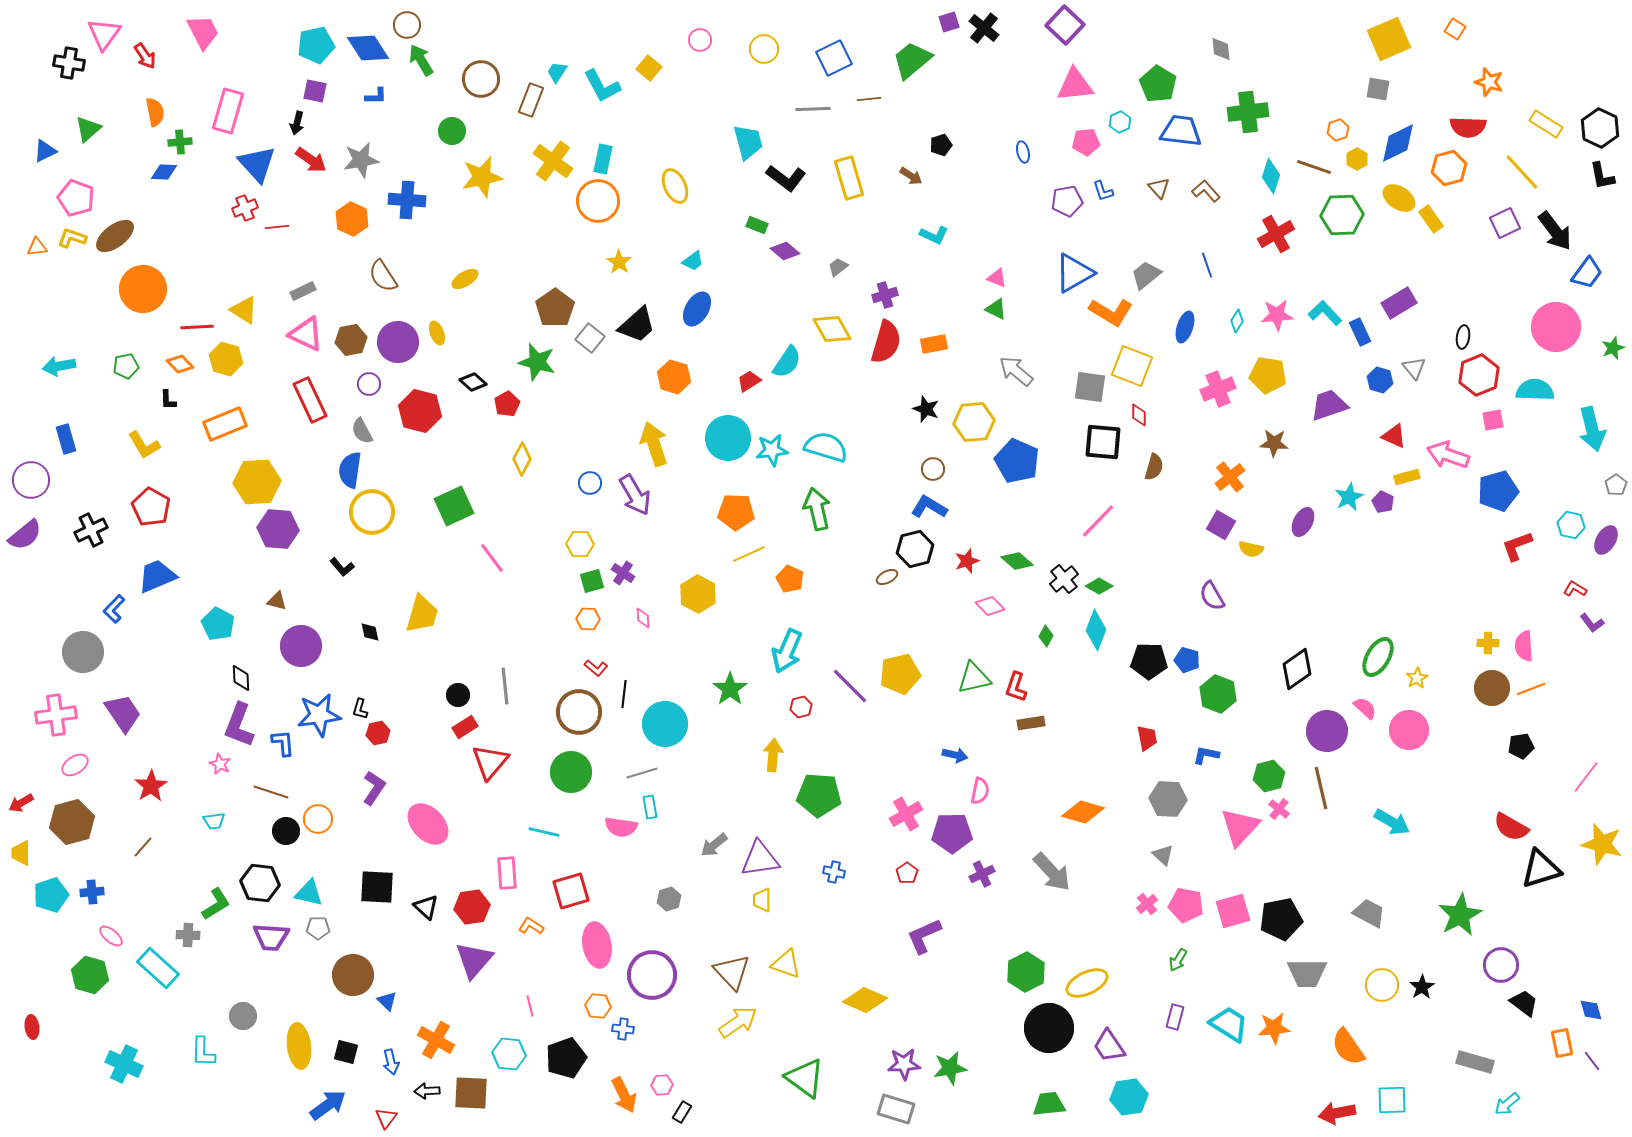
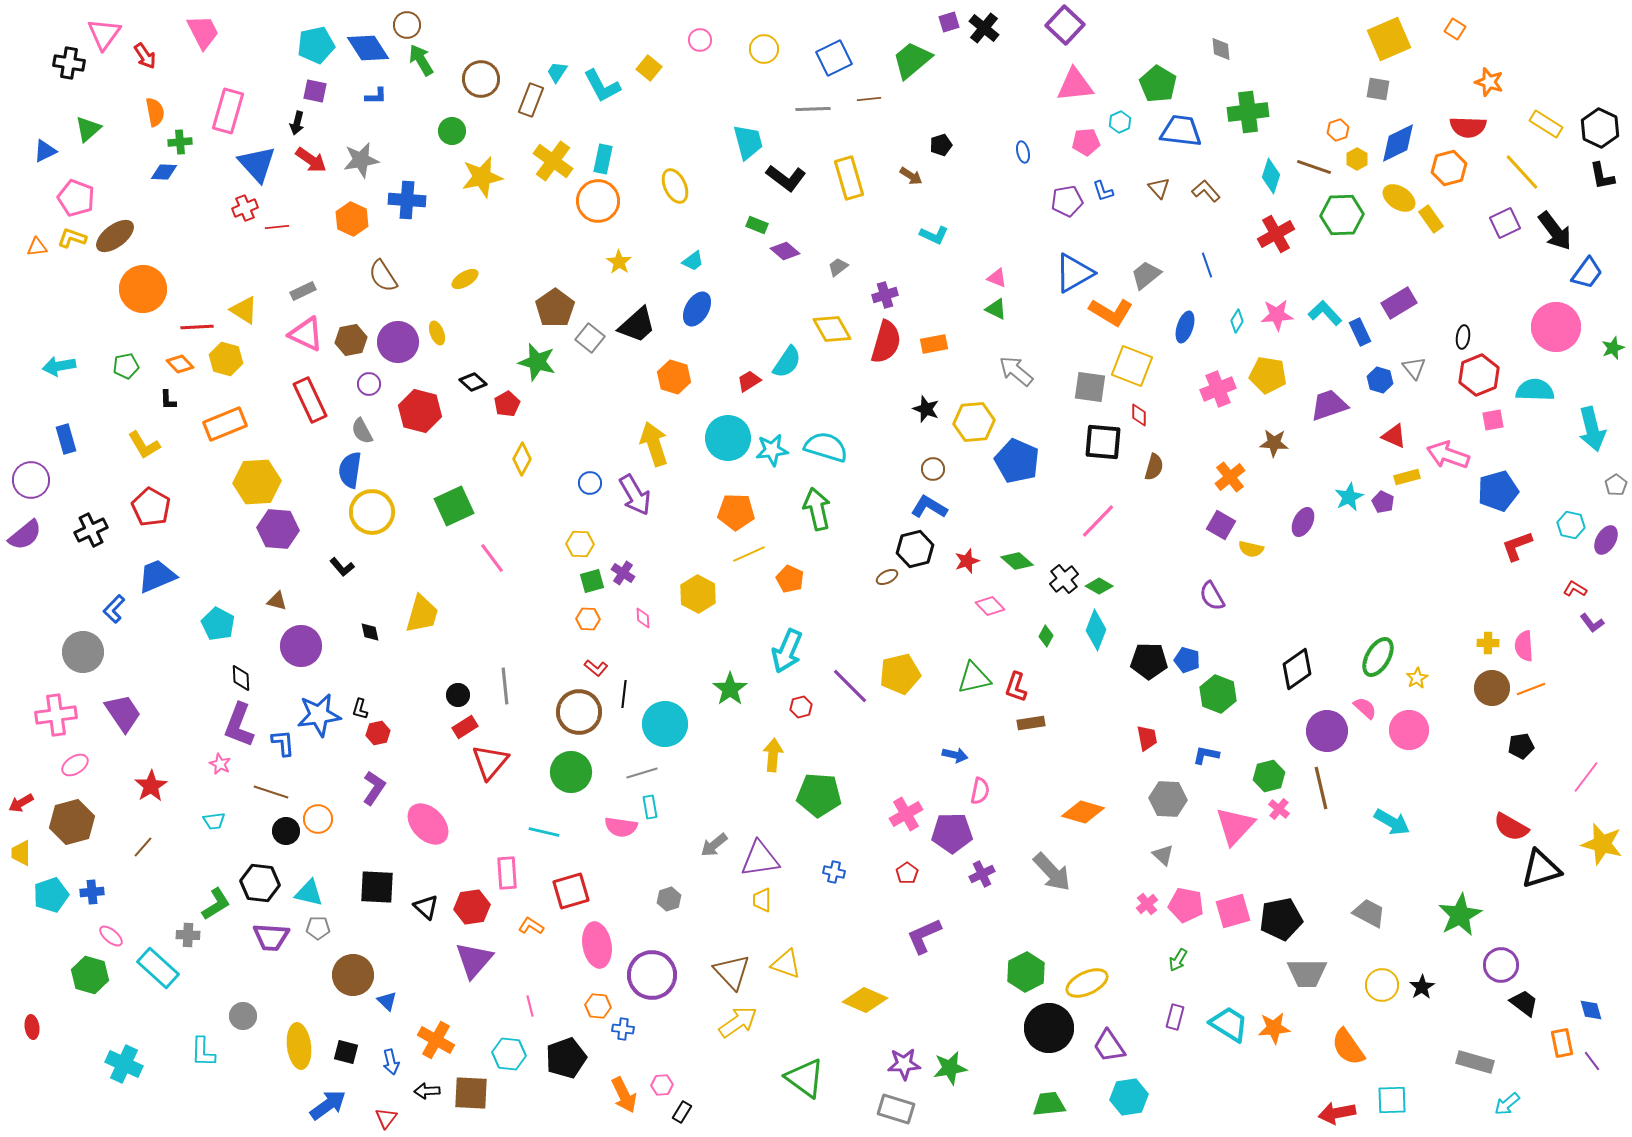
pink triangle at (1240, 827): moved 5 px left, 1 px up
